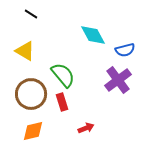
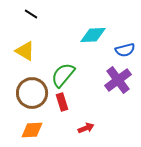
cyan diamond: rotated 64 degrees counterclockwise
green semicircle: rotated 100 degrees counterclockwise
brown circle: moved 1 px right, 1 px up
orange diamond: moved 1 px left, 1 px up; rotated 10 degrees clockwise
